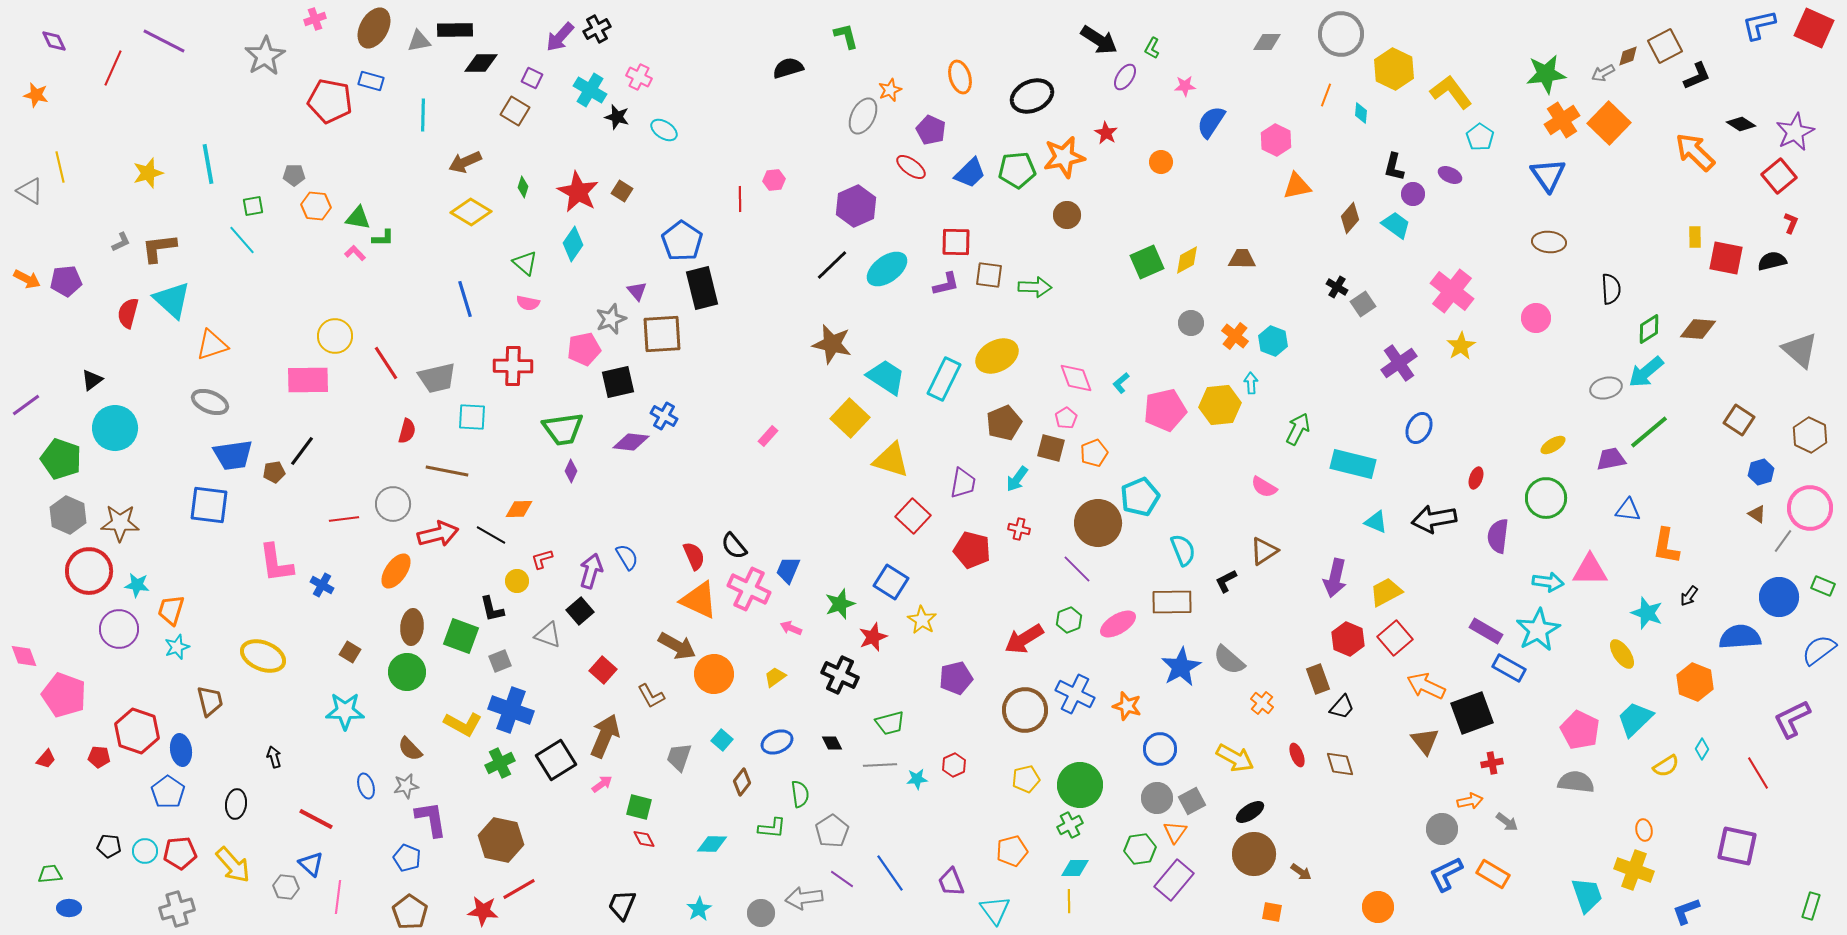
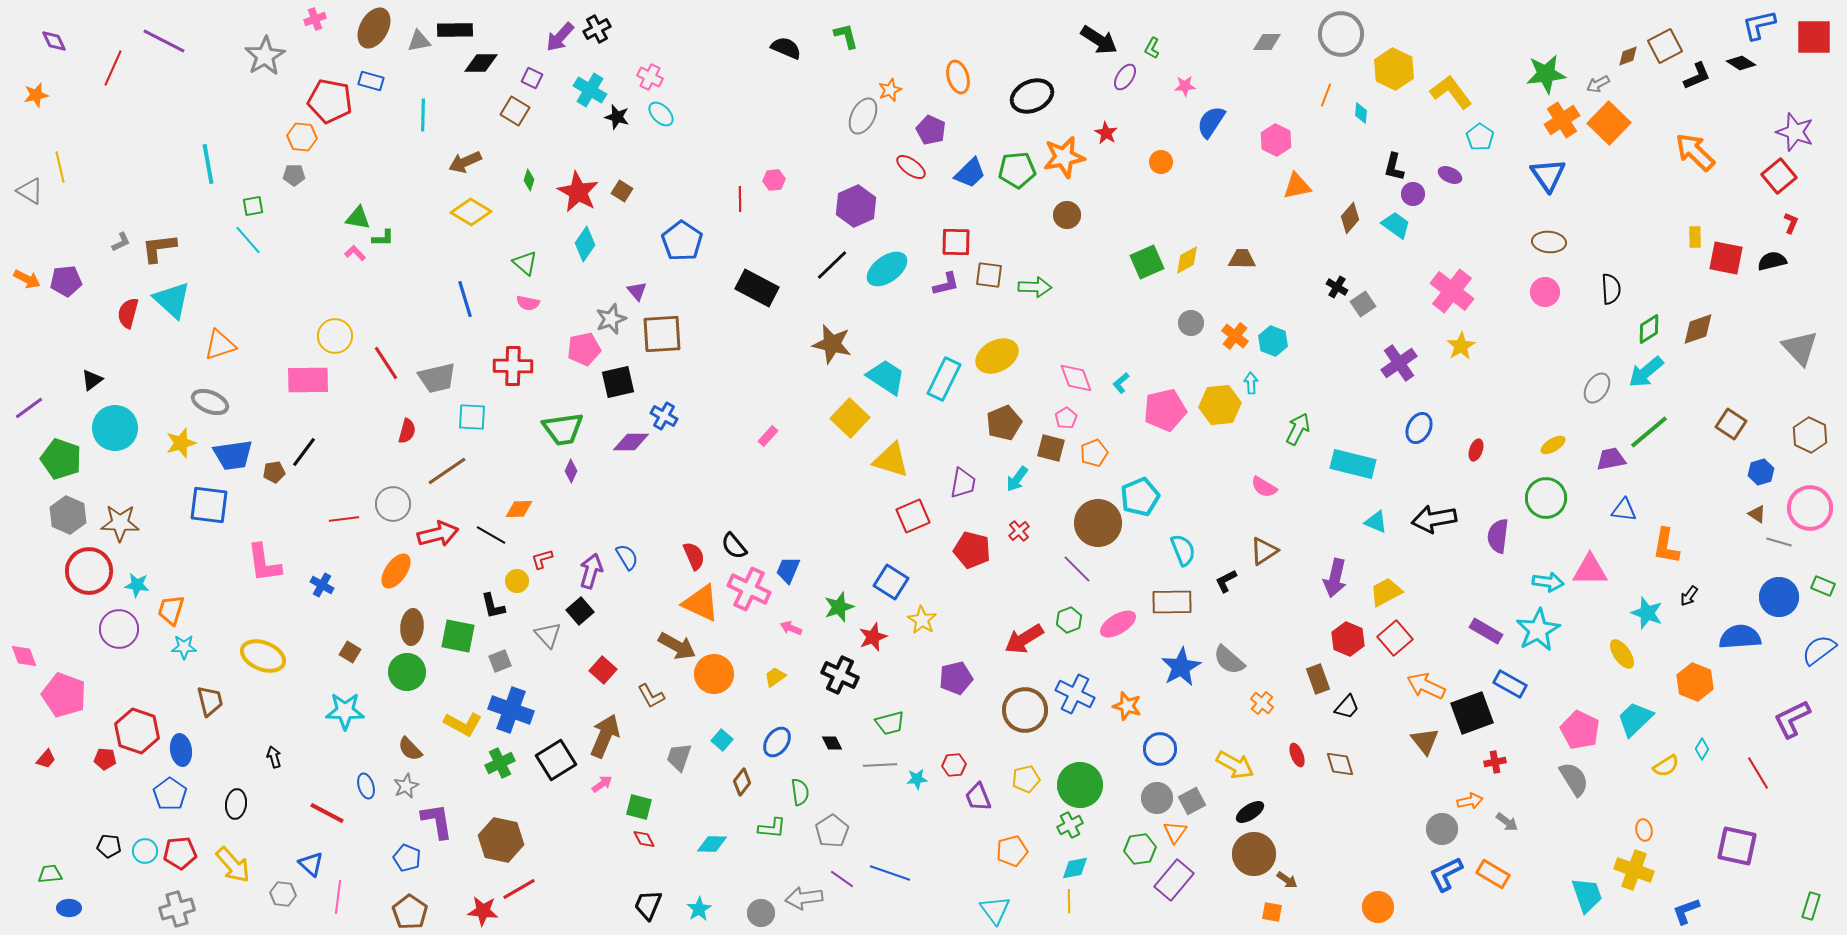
red square at (1814, 28): moved 9 px down; rotated 24 degrees counterclockwise
black semicircle at (788, 68): moved 2 px left, 20 px up; rotated 40 degrees clockwise
gray arrow at (1603, 73): moved 5 px left, 11 px down
pink cross at (639, 77): moved 11 px right
orange ellipse at (960, 77): moved 2 px left
orange star at (36, 95): rotated 25 degrees counterclockwise
black diamond at (1741, 124): moved 61 px up
cyan ellipse at (664, 130): moved 3 px left, 16 px up; rotated 12 degrees clockwise
purple star at (1795, 132): rotated 27 degrees counterclockwise
yellow star at (148, 173): moved 33 px right, 270 px down
green diamond at (523, 187): moved 6 px right, 7 px up
orange hexagon at (316, 206): moved 14 px left, 69 px up
cyan line at (242, 240): moved 6 px right
cyan diamond at (573, 244): moved 12 px right
black rectangle at (702, 288): moved 55 px right; rotated 48 degrees counterclockwise
pink circle at (1536, 318): moved 9 px right, 26 px up
brown diamond at (1698, 329): rotated 24 degrees counterclockwise
orange triangle at (212, 345): moved 8 px right
gray triangle at (1800, 350): moved 2 px up; rotated 6 degrees clockwise
gray ellipse at (1606, 388): moved 9 px left; rotated 44 degrees counterclockwise
purple line at (26, 405): moved 3 px right, 3 px down
brown square at (1739, 420): moved 8 px left, 4 px down
purple diamond at (631, 442): rotated 6 degrees counterclockwise
black line at (302, 451): moved 2 px right, 1 px down
brown line at (447, 471): rotated 45 degrees counterclockwise
red ellipse at (1476, 478): moved 28 px up
blue triangle at (1628, 510): moved 4 px left
red square at (913, 516): rotated 24 degrees clockwise
red cross at (1019, 529): moved 2 px down; rotated 35 degrees clockwise
gray line at (1783, 541): moved 4 px left, 1 px down; rotated 70 degrees clockwise
pink L-shape at (276, 563): moved 12 px left
orange triangle at (699, 600): moved 2 px right, 3 px down
green star at (840, 604): moved 1 px left, 3 px down
black L-shape at (492, 609): moved 1 px right, 3 px up
gray triangle at (548, 635): rotated 28 degrees clockwise
green square at (461, 636): moved 3 px left; rotated 9 degrees counterclockwise
cyan star at (177, 647): moved 7 px right; rotated 20 degrees clockwise
blue rectangle at (1509, 668): moved 1 px right, 16 px down
black trapezoid at (1342, 707): moved 5 px right
blue ellipse at (777, 742): rotated 32 degrees counterclockwise
red pentagon at (99, 757): moved 6 px right, 2 px down
yellow arrow at (1235, 758): moved 7 px down
red cross at (1492, 763): moved 3 px right, 1 px up
red hexagon at (954, 765): rotated 20 degrees clockwise
gray semicircle at (1576, 782): moved 2 px left, 3 px up; rotated 51 degrees clockwise
gray star at (406, 786): rotated 15 degrees counterclockwise
blue pentagon at (168, 792): moved 2 px right, 2 px down
green semicircle at (800, 794): moved 2 px up
red line at (316, 819): moved 11 px right, 6 px up
purple L-shape at (431, 819): moved 6 px right, 2 px down
cyan diamond at (1075, 868): rotated 12 degrees counterclockwise
brown arrow at (1301, 872): moved 14 px left, 8 px down
blue line at (890, 873): rotated 36 degrees counterclockwise
purple trapezoid at (951, 882): moved 27 px right, 85 px up
gray hexagon at (286, 887): moved 3 px left, 7 px down
black trapezoid at (622, 905): moved 26 px right
